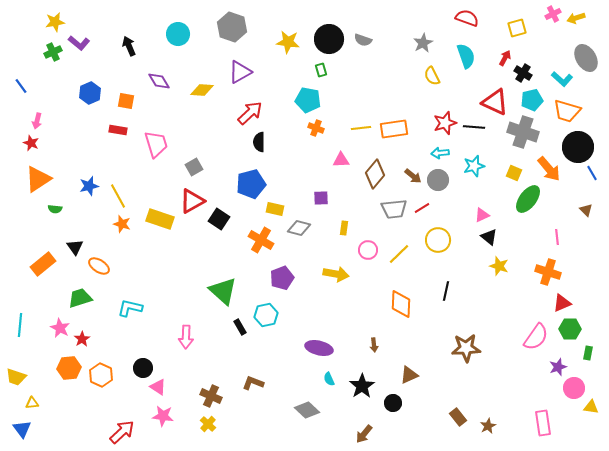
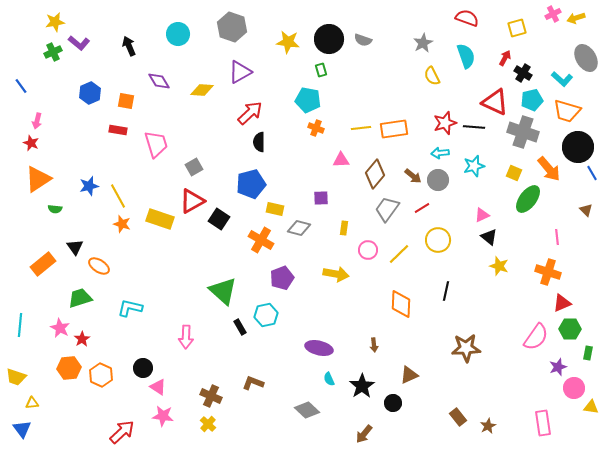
gray trapezoid at (394, 209): moved 7 px left; rotated 132 degrees clockwise
